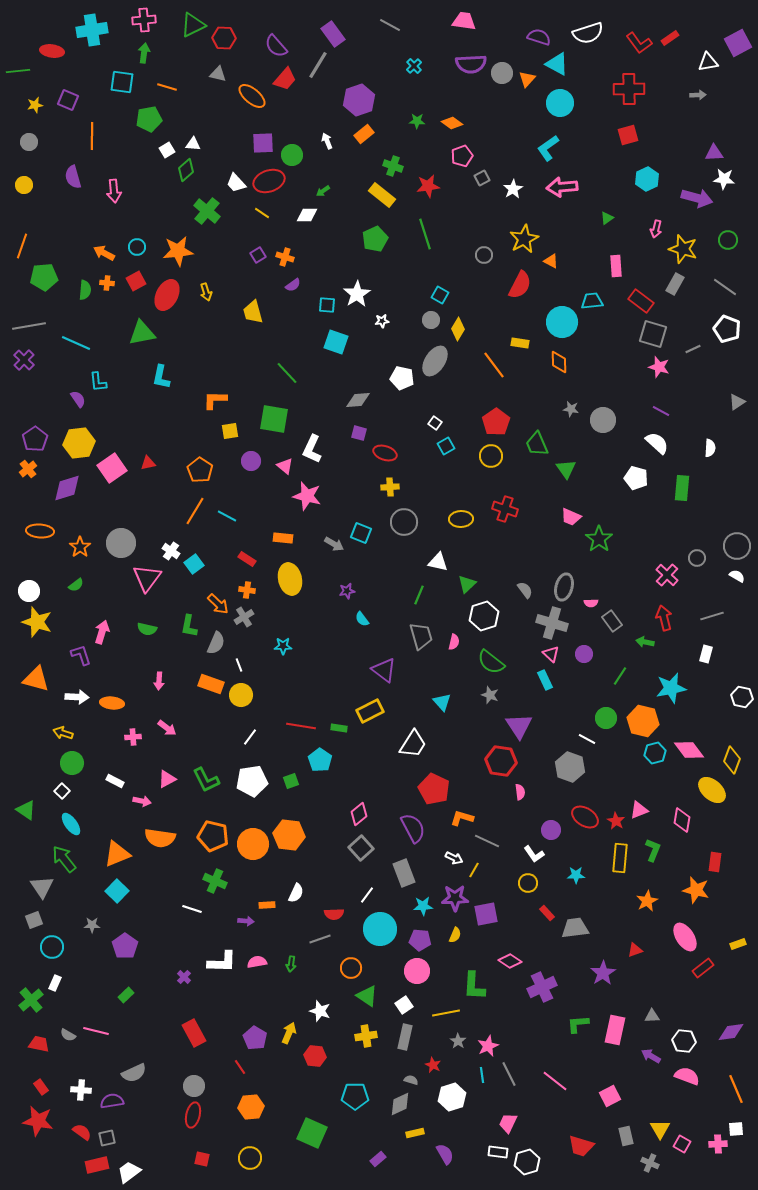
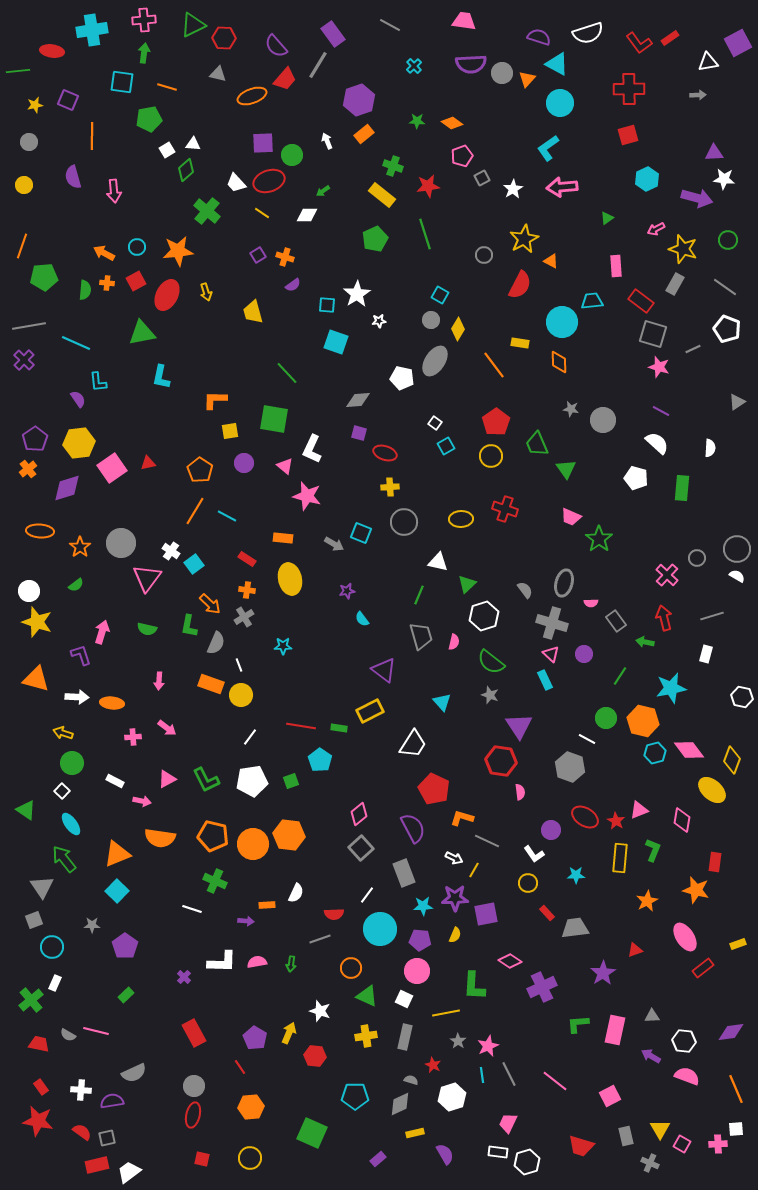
orange ellipse at (252, 96): rotated 60 degrees counterclockwise
pink arrow at (656, 229): rotated 48 degrees clockwise
white star at (382, 321): moved 3 px left
purple circle at (251, 461): moved 7 px left, 2 px down
gray circle at (737, 546): moved 3 px down
gray ellipse at (564, 587): moved 4 px up
orange arrow at (218, 604): moved 8 px left
gray rectangle at (612, 621): moved 4 px right
green triangle at (367, 996): rotated 10 degrees counterclockwise
white square at (404, 1005): moved 6 px up; rotated 30 degrees counterclockwise
